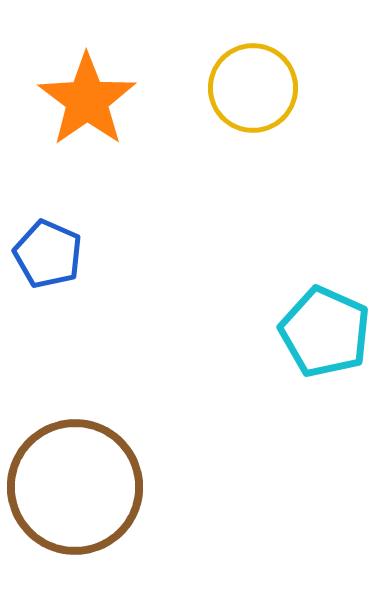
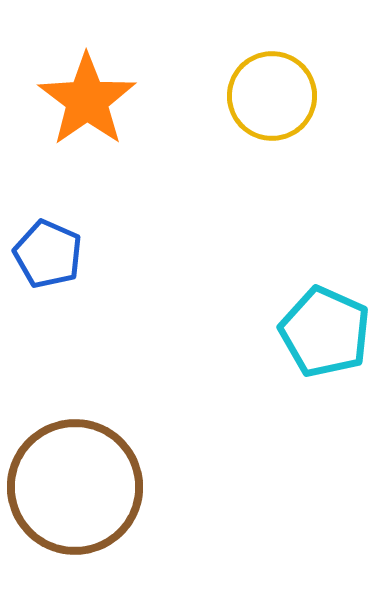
yellow circle: moved 19 px right, 8 px down
